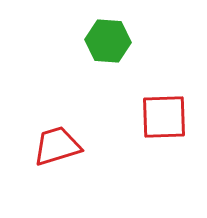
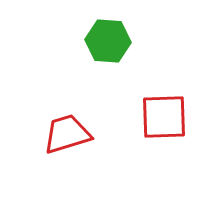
red trapezoid: moved 10 px right, 12 px up
